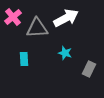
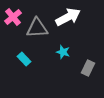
white arrow: moved 2 px right, 1 px up
cyan star: moved 2 px left, 1 px up
cyan rectangle: rotated 40 degrees counterclockwise
gray rectangle: moved 1 px left, 1 px up
